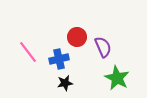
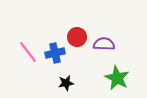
purple semicircle: moved 1 px right, 3 px up; rotated 65 degrees counterclockwise
blue cross: moved 4 px left, 6 px up
black star: moved 1 px right
